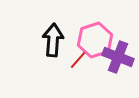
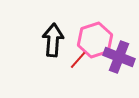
purple cross: moved 1 px right
